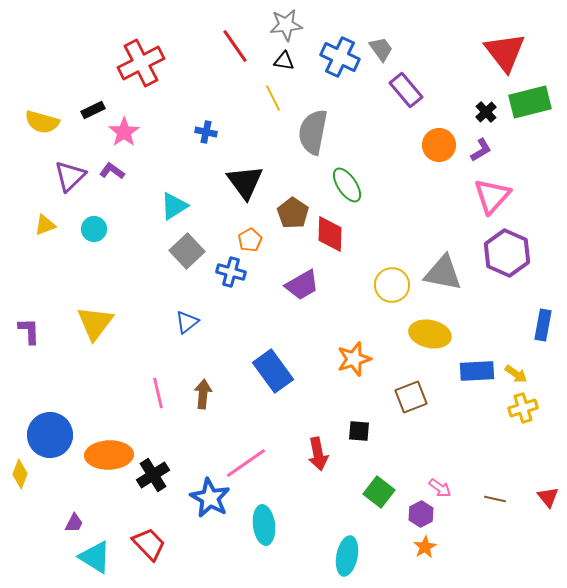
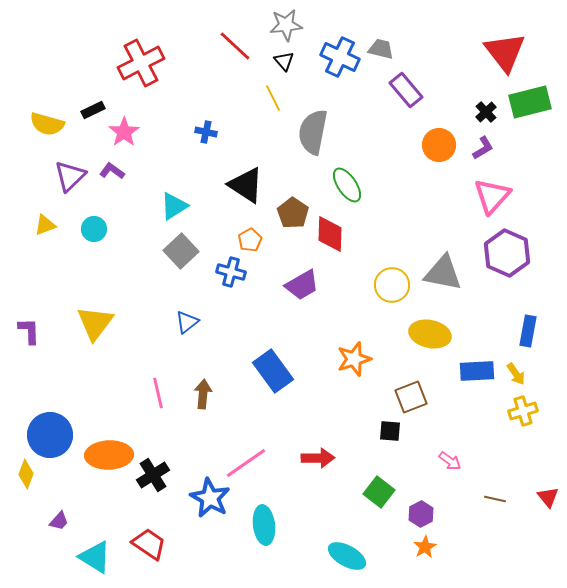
red line at (235, 46): rotated 12 degrees counterclockwise
gray trapezoid at (381, 49): rotated 40 degrees counterclockwise
black triangle at (284, 61): rotated 40 degrees clockwise
yellow semicircle at (42, 122): moved 5 px right, 2 px down
purple L-shape at (481, 150): moved 2 px right, 2 px up
black triangle at (245, 182): moved 1 px right, 3 px down; rotated 21 degrees counterclockwise
gray square at (187, 251): moved 6 px left
blue rectangle at (543, 325): moved 15 px left, 6 px down
yellow arrow at (516, 374): rotated 20 degrees clockwise
yellow cross at (523, 408): moved 3 px down
black square at (359, 431): moved 31 px right
red arrow at (318, 454): moved 4 px down; rotated 80 degrees counterclockwise
yellow diamond at (20, 474): moved 6 px right
pink arrow at (440, 488): moved 10 px right, 27 px up
purple trapezoid at (74, 523): moved 15 px left, 2 px up; rotated 15 degrees clockwise
red trapezoid at (149, 544): rotated 12 degrees counterclockwise
cyan ellipse at (347, 556): rotated 72 degrees counterclockwise
